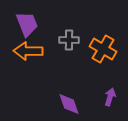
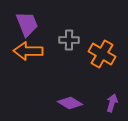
orange cross: moved 1 px left, 5 px down
purple arrow: moved 2 px right, 6 px down
purple diamond: moved 1 px right, 1 px up; rotated 40 degrees counterclockwise
